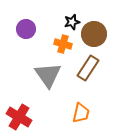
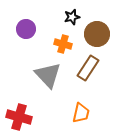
black star: moved 5 px up
brown circle: moved 3 px right
gray triangle: rotated 8 degrees counterclockwise
red cross: rotated 15 degrees counterclockwise
